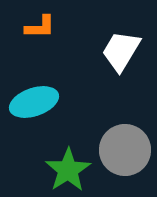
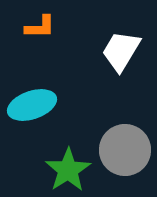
cyan ellipse: moved 2 px left, 3 px down
